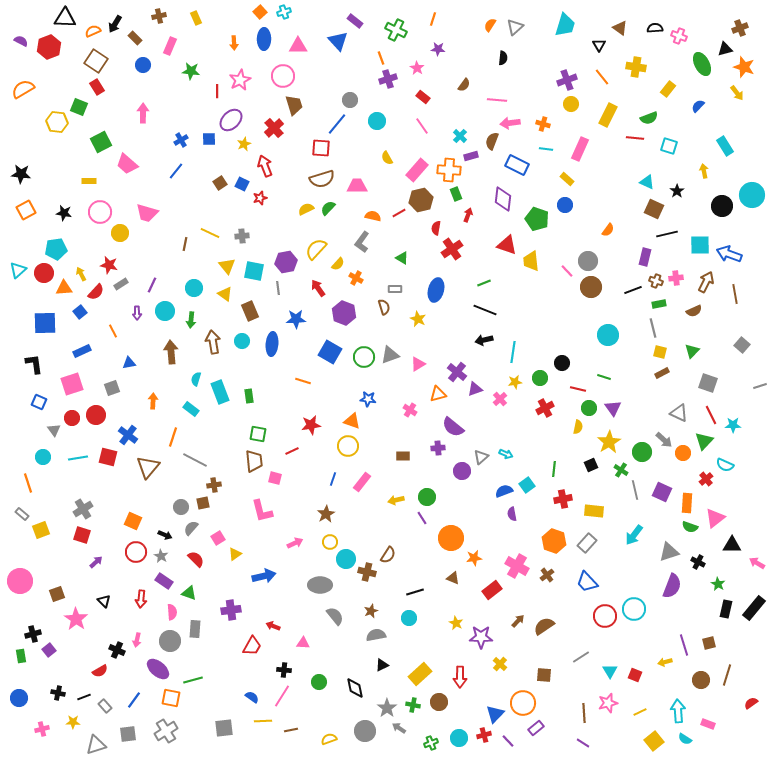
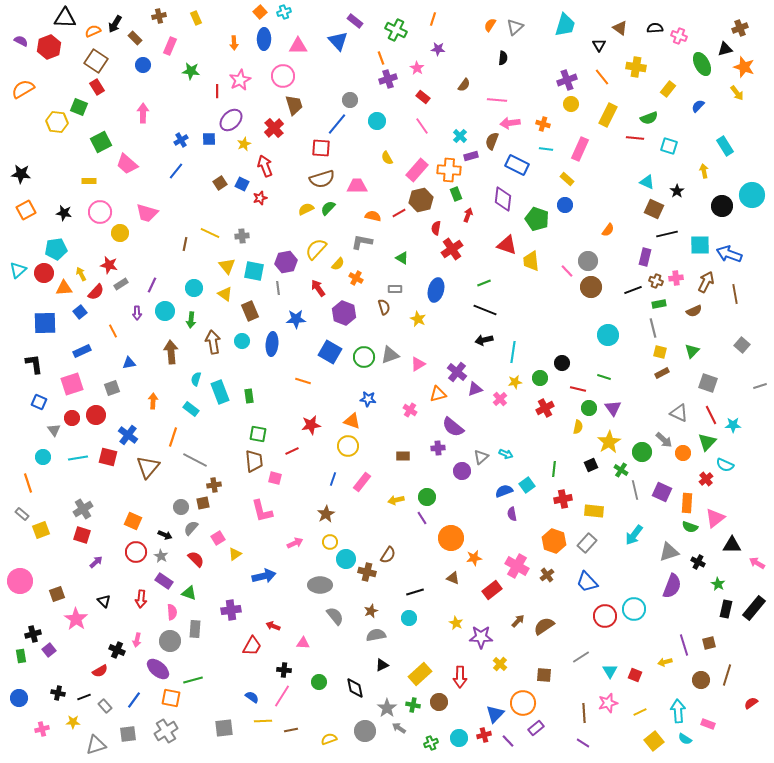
gray L-shape at (362, 242): rotated 65 degrees clockwise
green triangle at (704, 441): moved 3 px right, 1 px down
